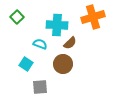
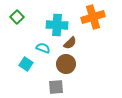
cyan semicircle: moved 3 px right, 4 px down
brown circle: moved 3 px right
gray square: moved 16 px right
